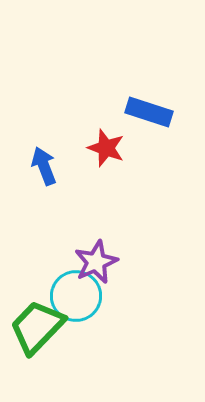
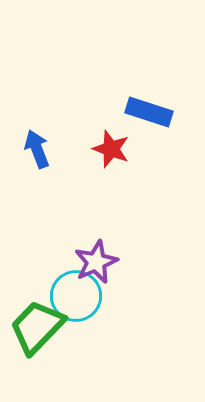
red star: moved 5 px right, 1 px down
blue arrow: moved 7 px left, 17 px up
